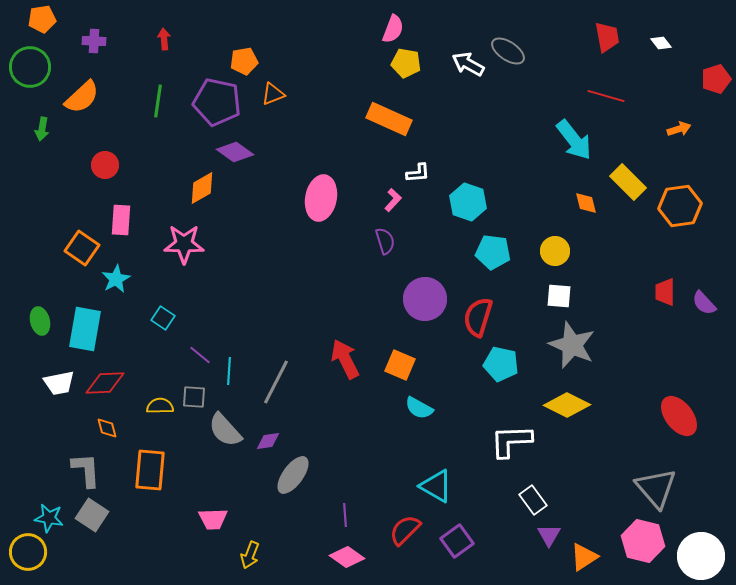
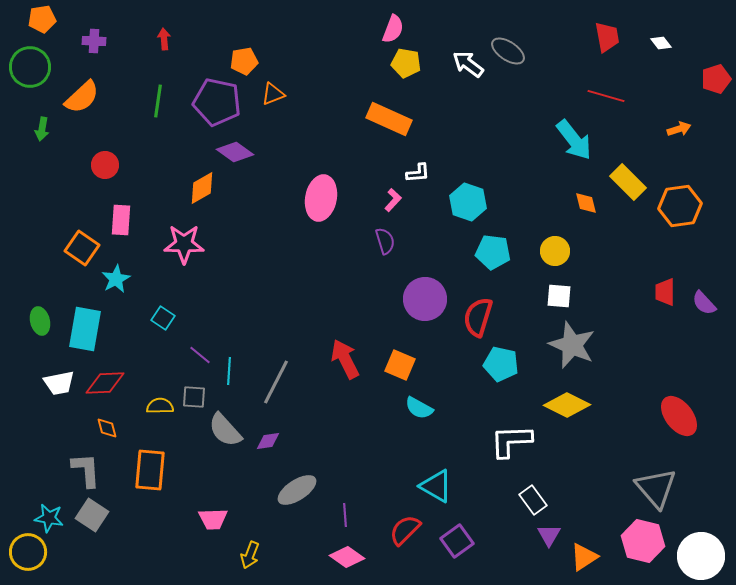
white arrow at (468, 64): rotated 8 degrees clockwise
gray ellipse at (293, 475): moved 4 px right, 15 px down; rotated 21 degrees clockwise
